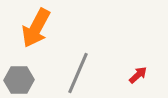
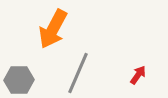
orange arrow: moved 17 px right, 1 px down
red arrow: rotated 12 degrees counterclockwise
